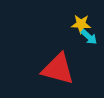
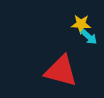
red triangle: moved 3 px right, 2 px down
